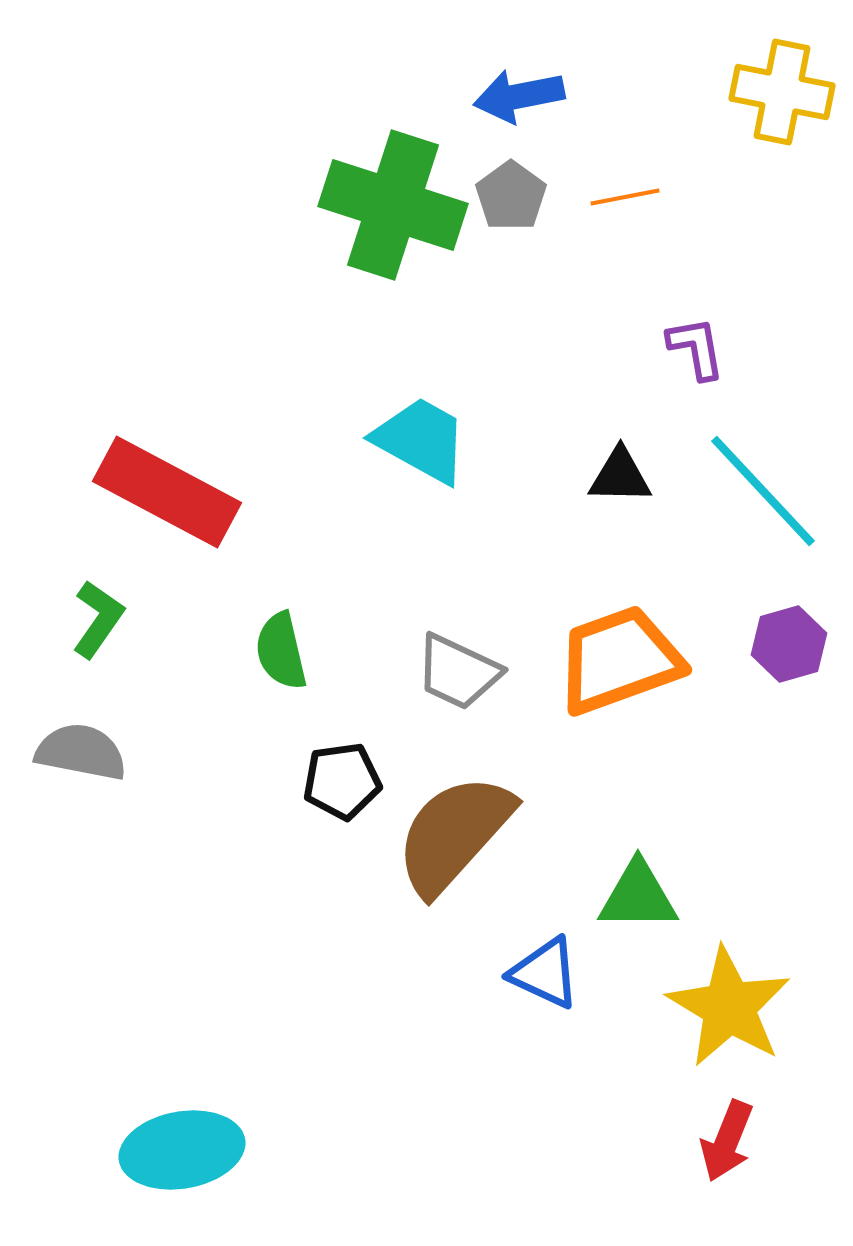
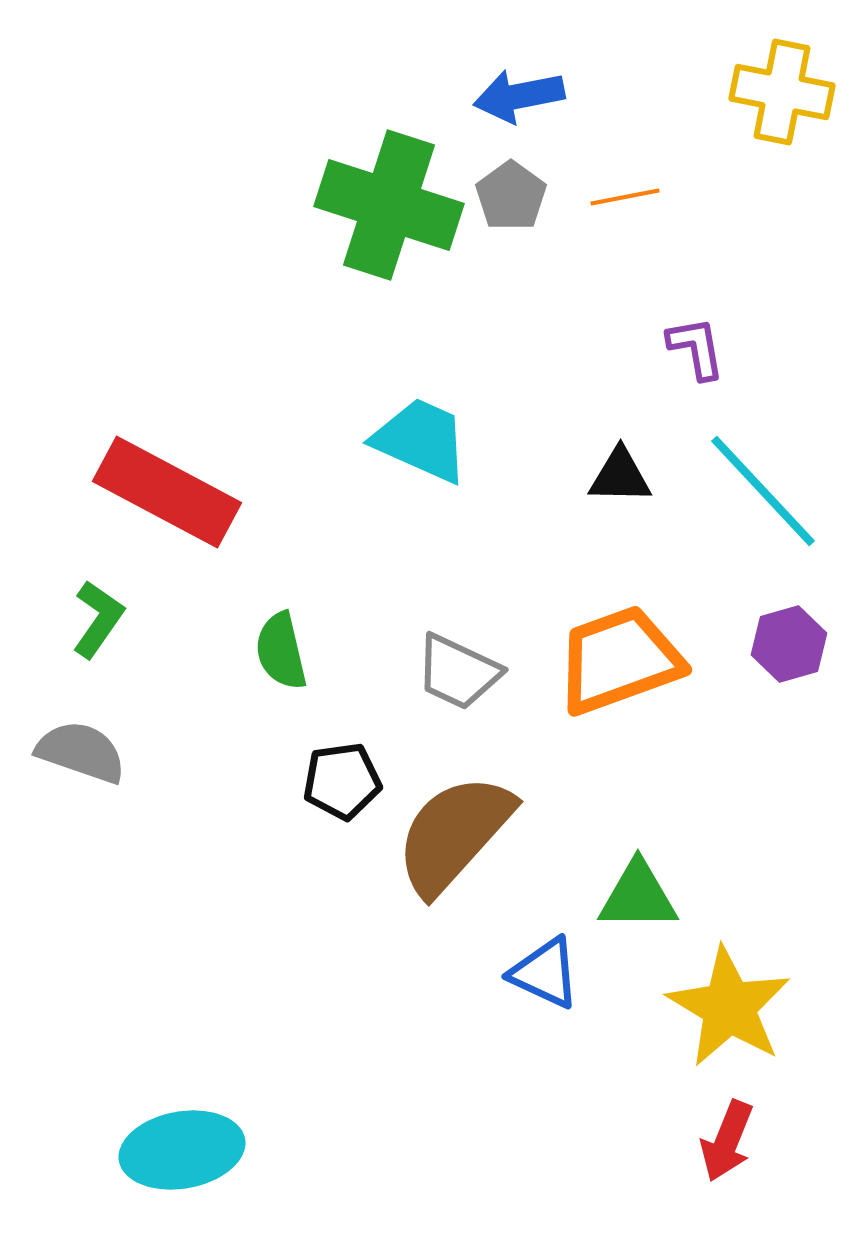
green cross: moved 4 px left
cyan trapezoid: rotated 5 degrees counterclockwise
gray semicircle: rotated 8 degrees clockwise
